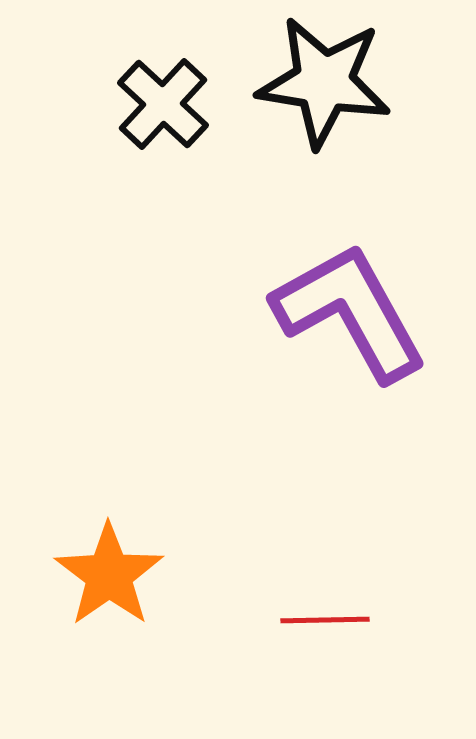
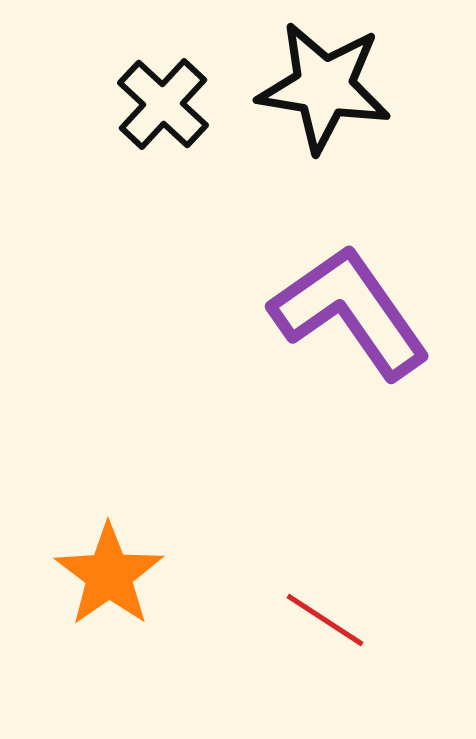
black star: moved 5 px down
purple L-shape: rotated 6 degrees counterclockwise
red line: rotated 34 degrees clockwise
